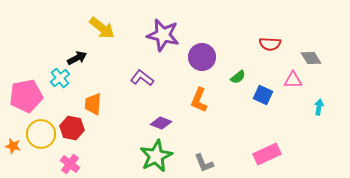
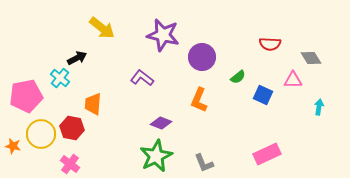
cyan cross: rotated 12 degrees counterclockwise
